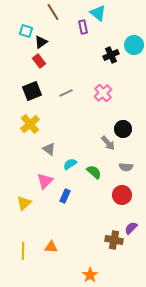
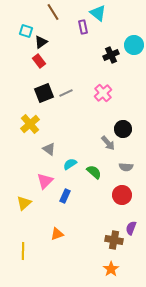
black square: moved 12 px right, 2 px down
purple semicircle: rotated 24 degrees counterclockwise
orange triangle: moved 6 px right, 13 px up; rotated 24 degrees counterclockwise
orange star: moved 21 px right, 6 px up
